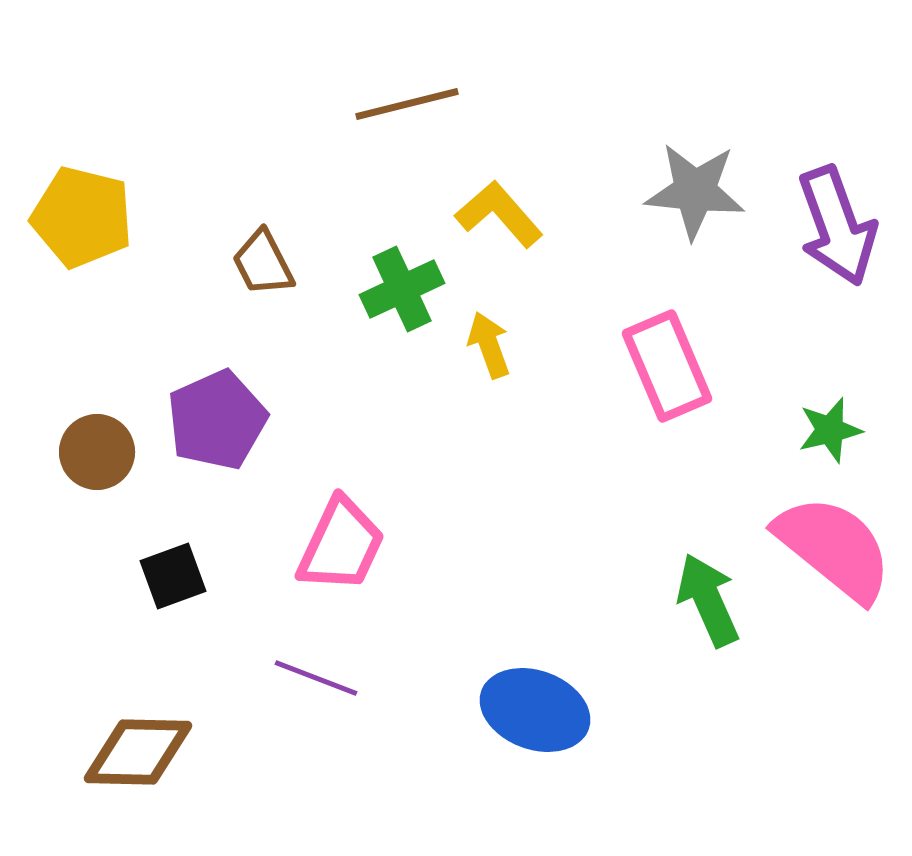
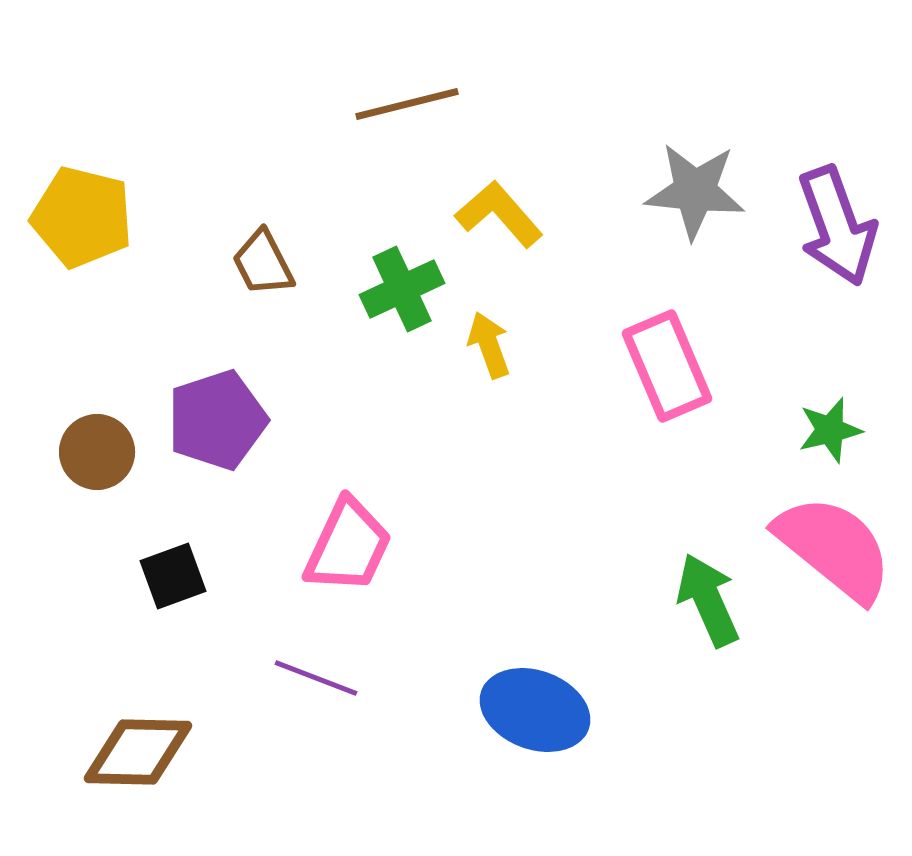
purple pentagon: rotated 6 degrees clockwise
pink trapezoid: moved 7 px right, 1 px down
